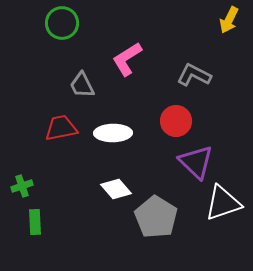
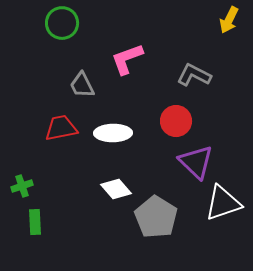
pink L-shape: rotated 12 degrees clockwise
